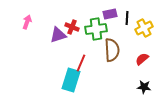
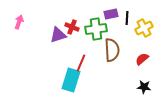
purple rectangle: moved 1 px right
pink arrow: moved 8 px left
